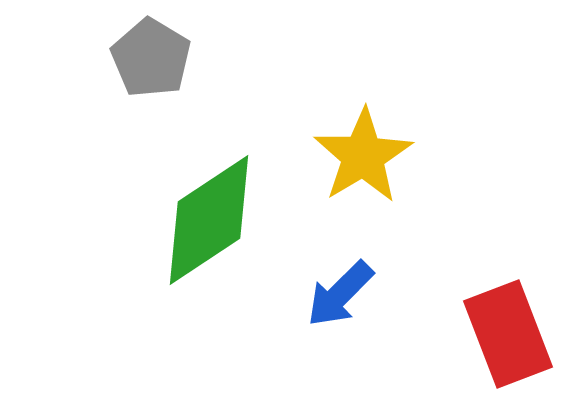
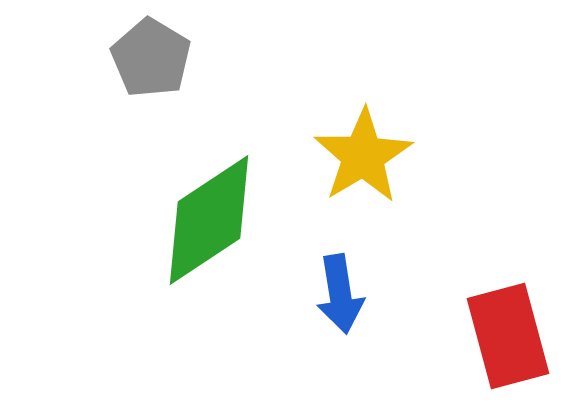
blue arrow: rotated 54 degrees counterclockwise
red rectangle: moved 2 px down; rotated 6 degrees clockwise
